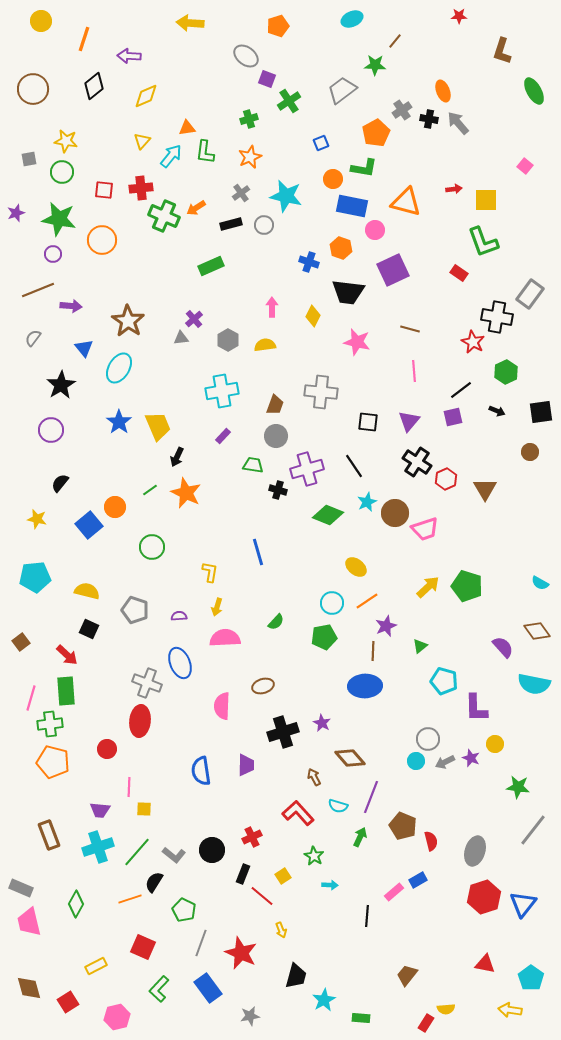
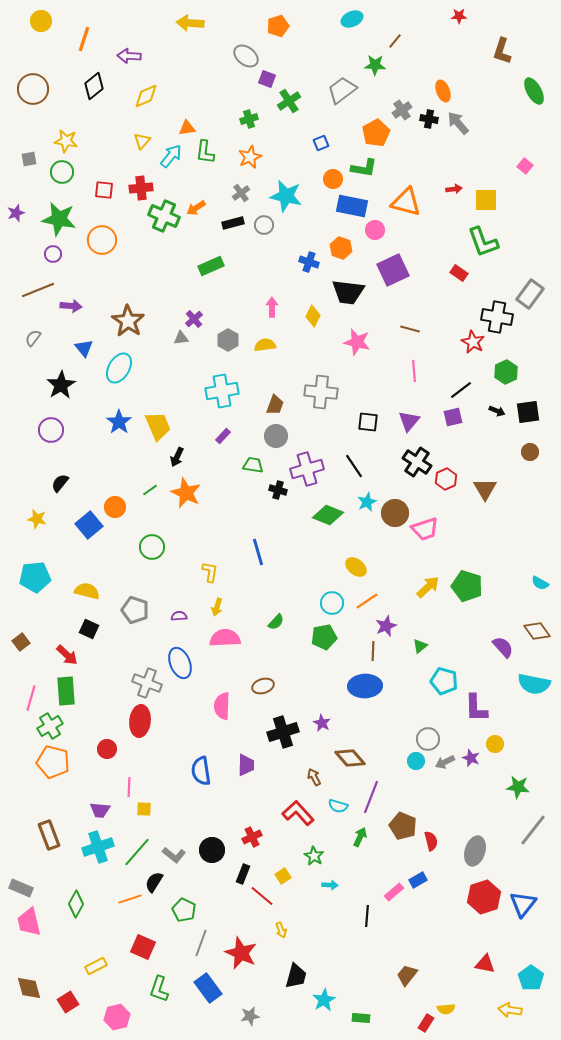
black rectangle at (231, 224): moved 2 px right, 1 px up
black square at (541, 412): moved 13 px left
green cross at (50, 724): moved 2 px down; rotated 25 degrees counterclockwise
green L-shape at (159, 989): rotated 24 degrees counterclockwise
